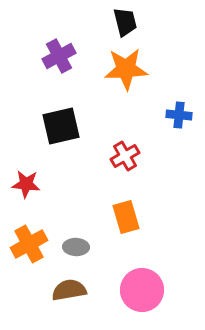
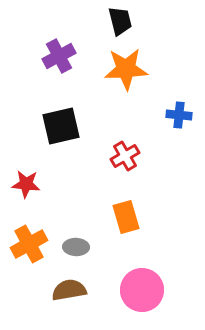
black trapezoid: moved 5 px left, 1 px up
